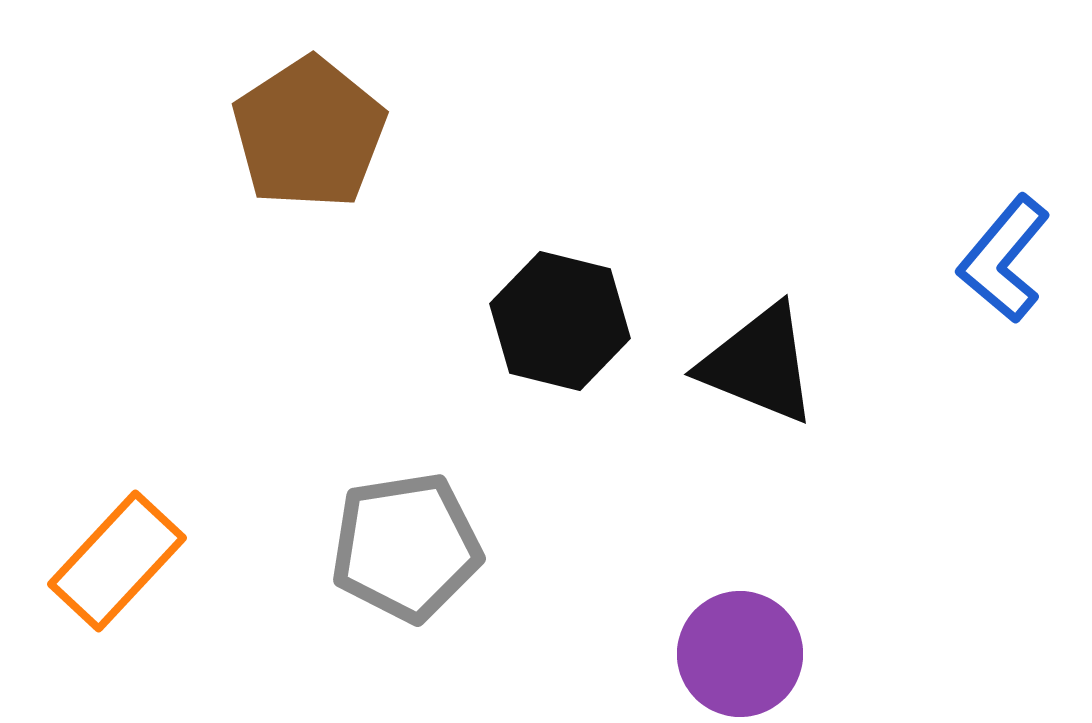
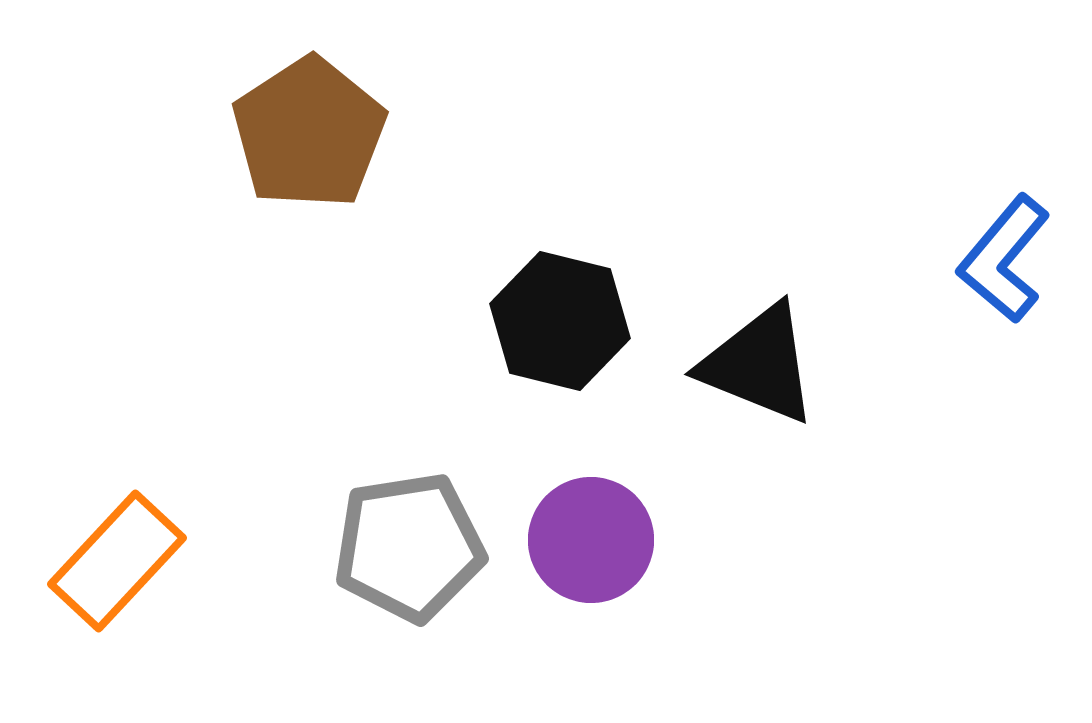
gray pentagon: moved 3 px right
purple circle: moved 149 px left, 114 px up
